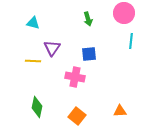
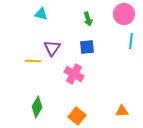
pink circle: moved 1 px down
cyan triangle: moved 8 px right, 9 px up
blue square: moved 2 px left, 7 px up
pink cross: moved 1 px left, 3 px up; rotated 18 degrees clockwise
green diamond: rotated 20 degrees clockwise
orange triangle: moved 2 px right
